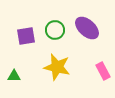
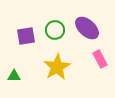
yellow star: rotated 28 degrees clockwise
pink rectangle: moved 3 px left, 12 px up
